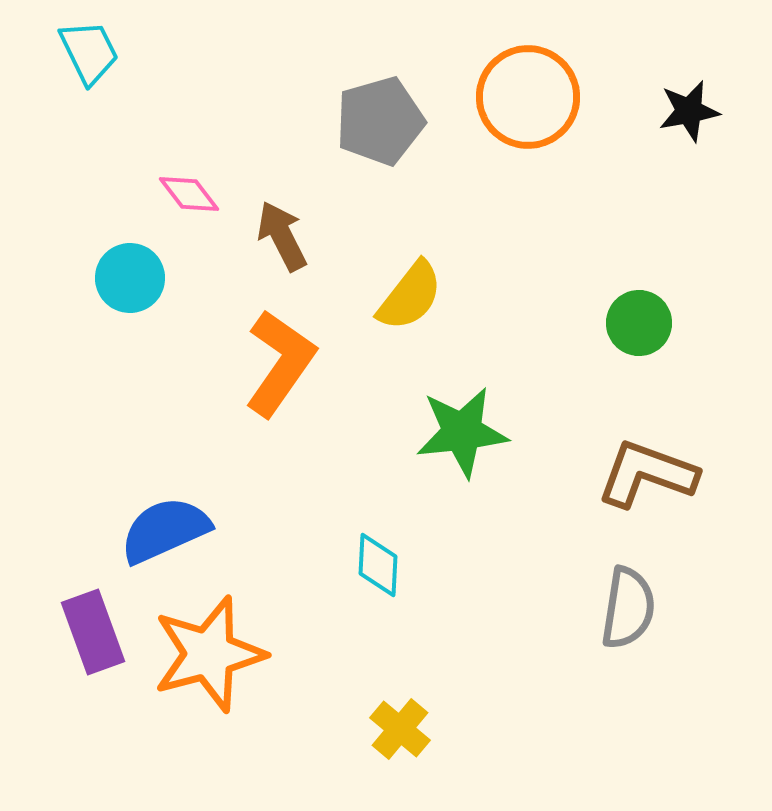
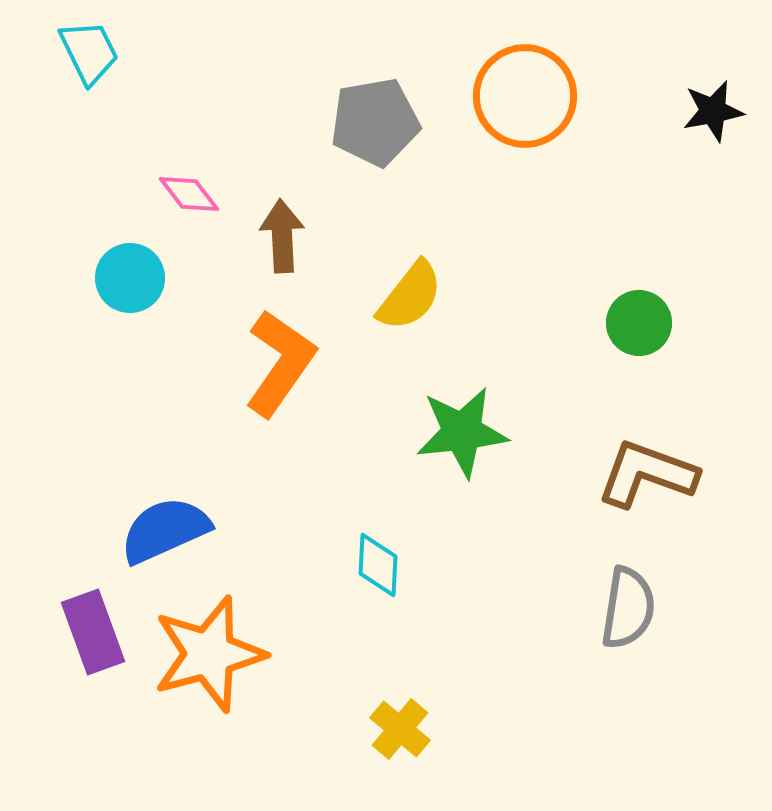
orange circle: moved 3 px left, 1 px up
black star: moved 24 px right
gray pentagon: moved 5 px left, 1 px down; rotated 6 degrees clockwise
brown arrow: rotated 24 degrees clockwise
